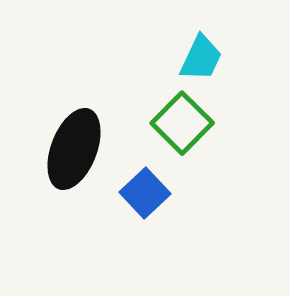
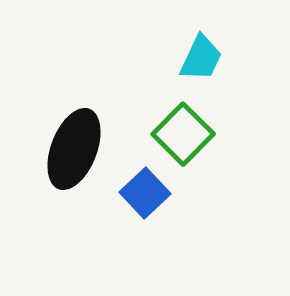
green square: moved 1 px right, 11 px down
